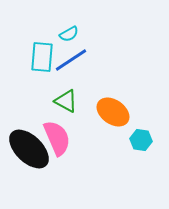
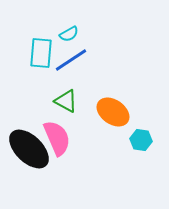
cyan rectangle: moved 1 px left, 4 px up
